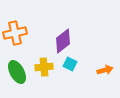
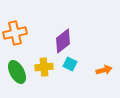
orange arrow: moved 1 px left
